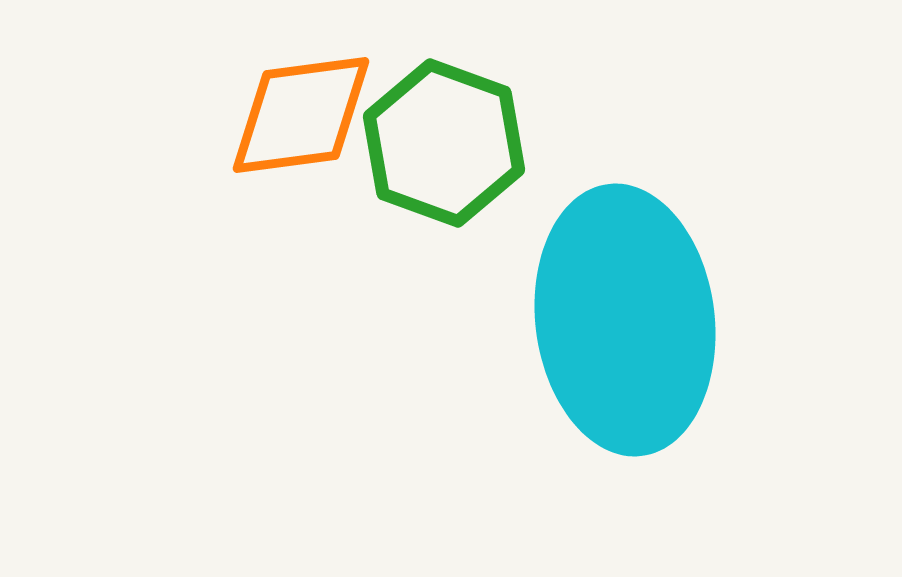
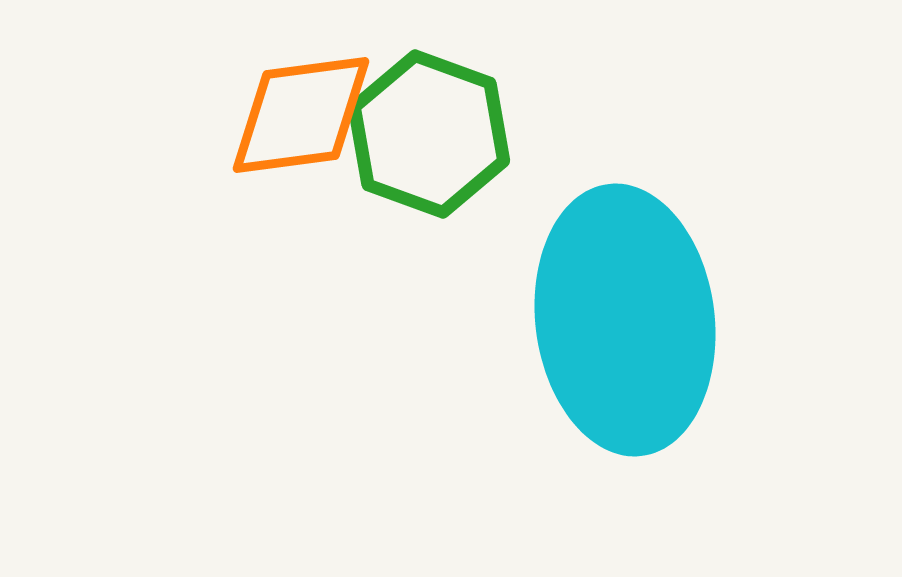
green hexagon: moved 15 px left, 9 px up
